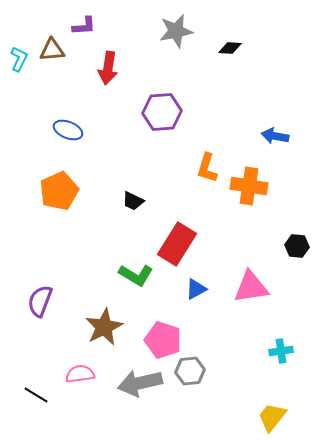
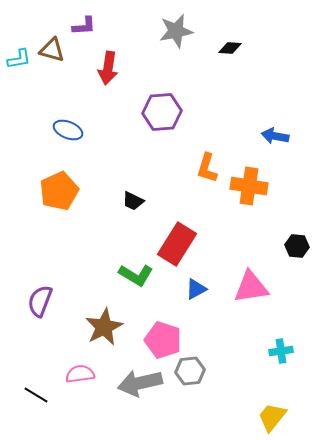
brown triangle: rotated 20 degrees clockwise
cyan L-shape: rotated 55 degrees clockwise
